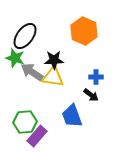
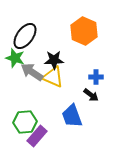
yellow triangle: rotated 15 degrees clockwise
